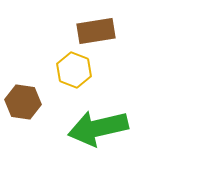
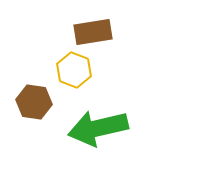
brown rectangle: moved 3 px left, 1 px down
brown hexagon: moved 11 px right
